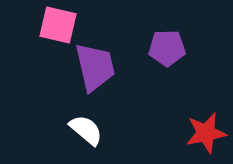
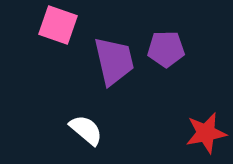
pink square: rotated 6 degrees clockwise
purple pentagon: moved 1 px left, 1 px down
purple trapezoid: moved 19 px right, 6 px up
